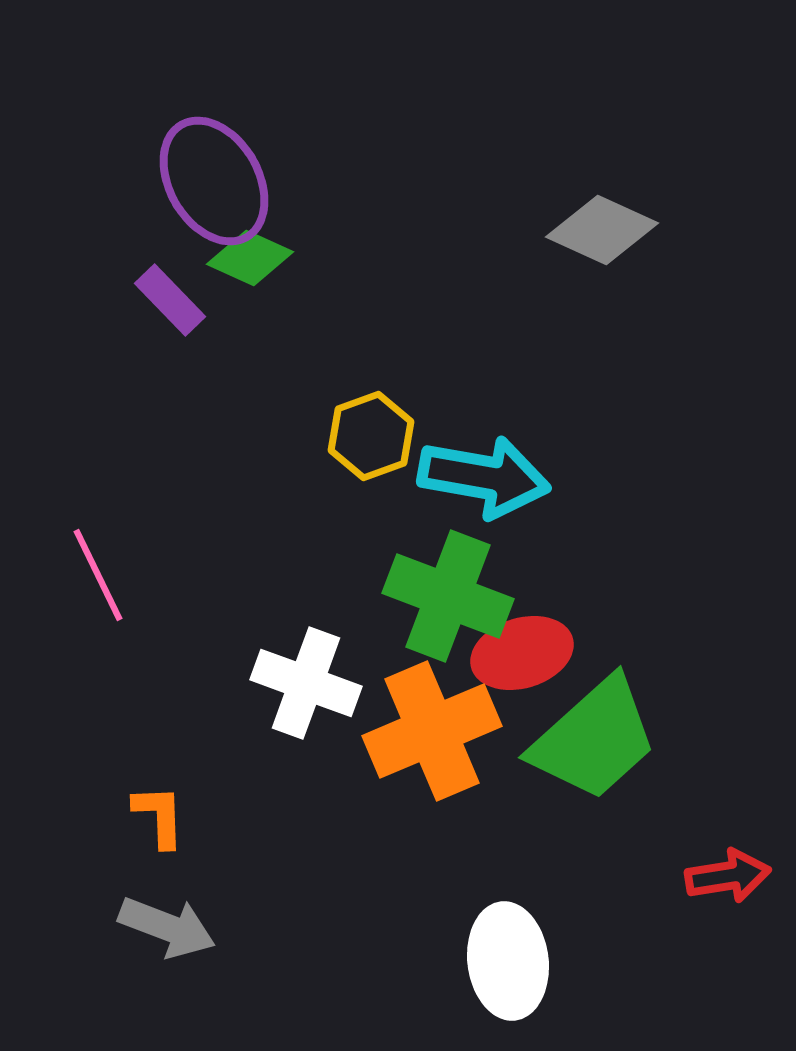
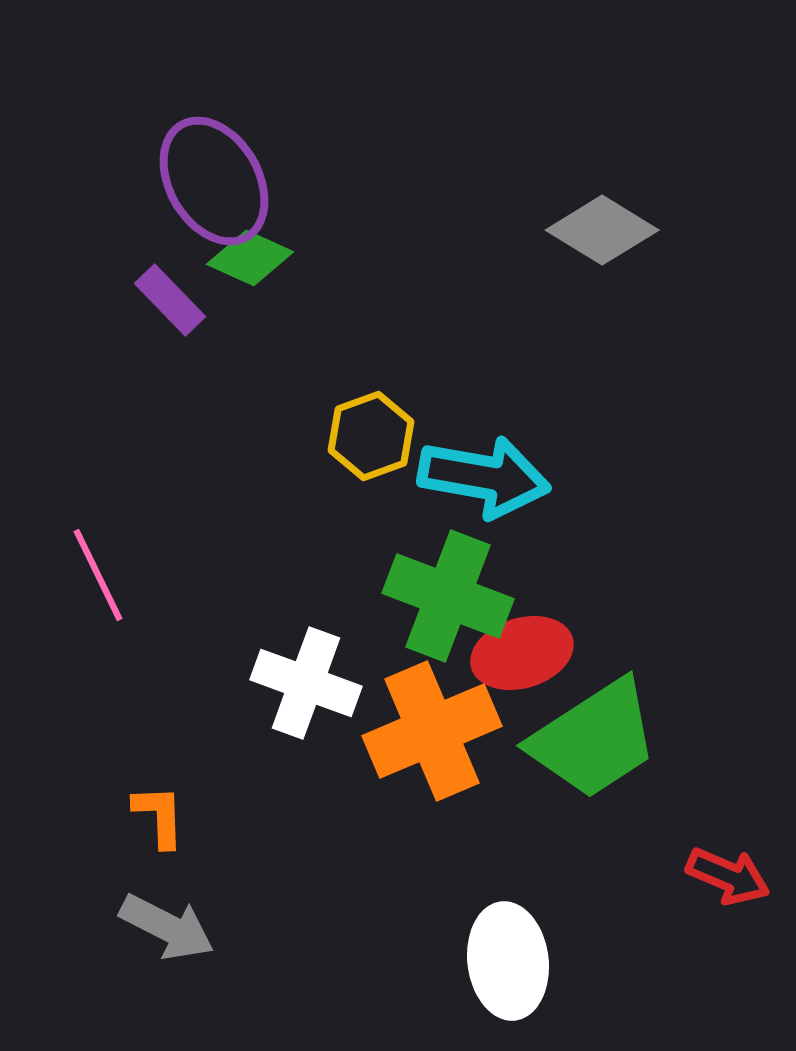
gray diamond: rotated 7 degrees clockwise
green trapezoid: rotated 9 degrees clockwise
red arrow: rotated 32 degrees clockwise
gray arrow: rotated 6 degrees clockwise
